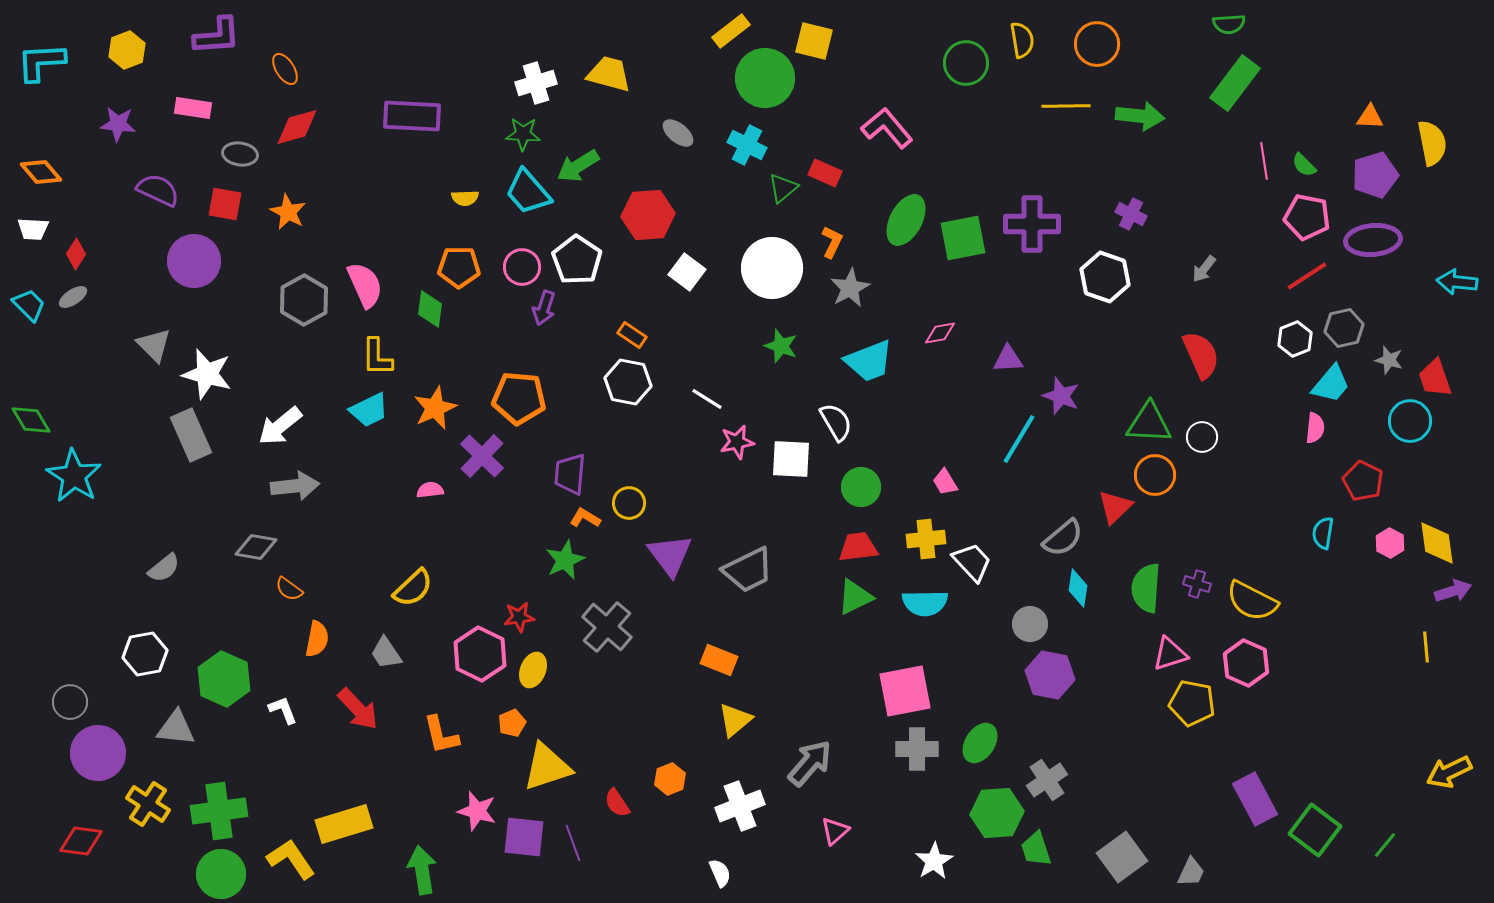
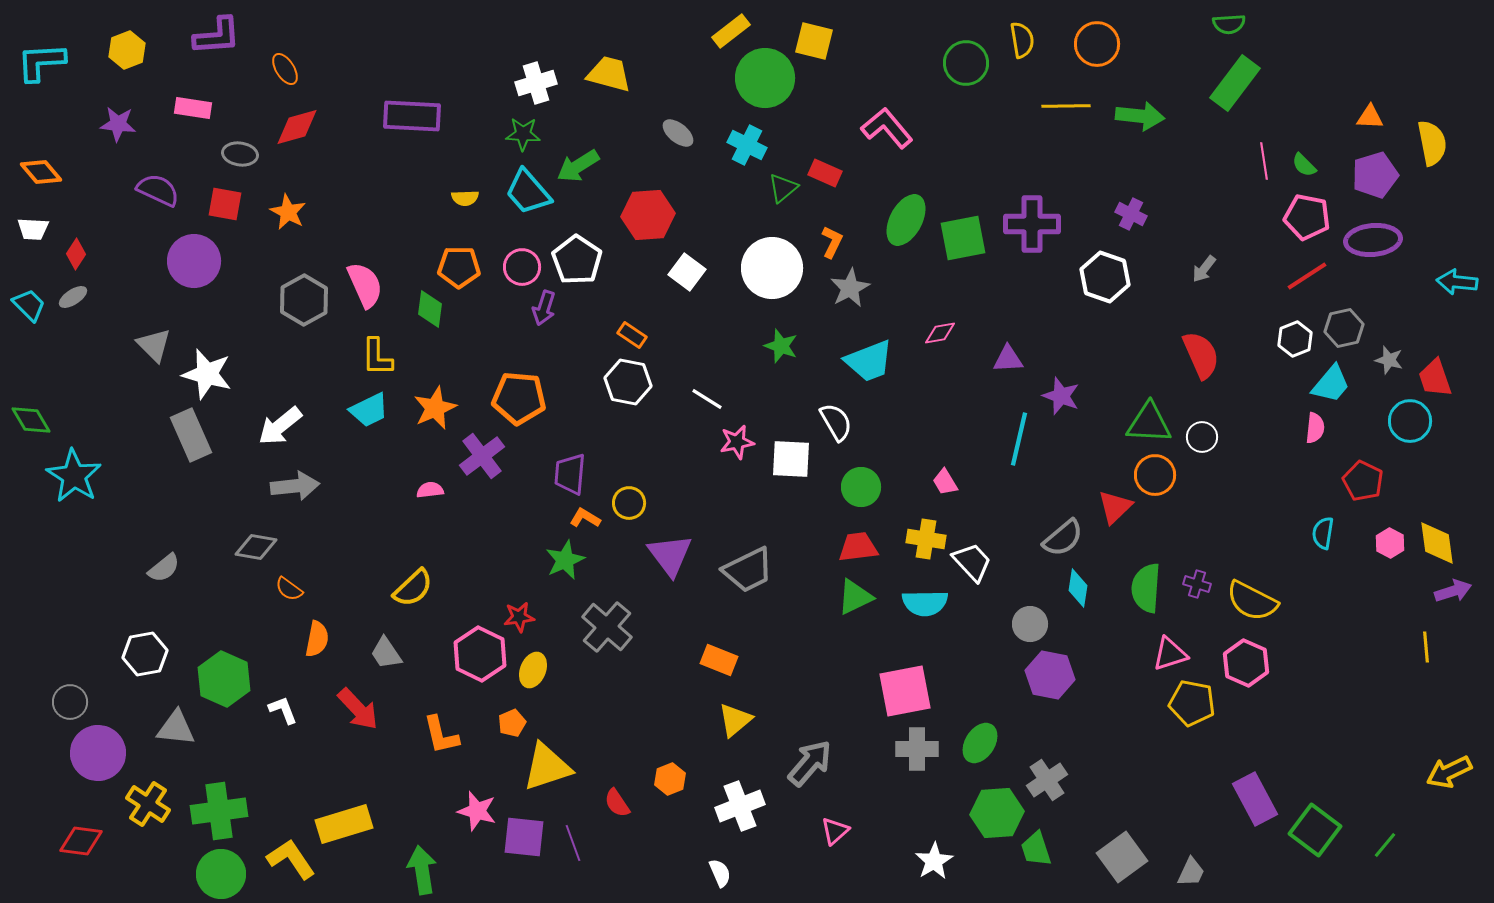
cyan line at (1019, 439): rotated 18 degrees counterclockwise
purple cross at (482, 456): rotated 9 degrees clockwise
yellow cross at (926, 539): rotated 15 degrees clockwise
